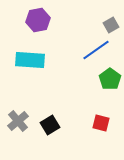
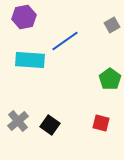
purple hexagon: moved 14 px left, 3 px up
gray square: moved 1 px right
blue line: moved 31 px left, 9 px up
black square: rotated 24 degrees counterclockwise
